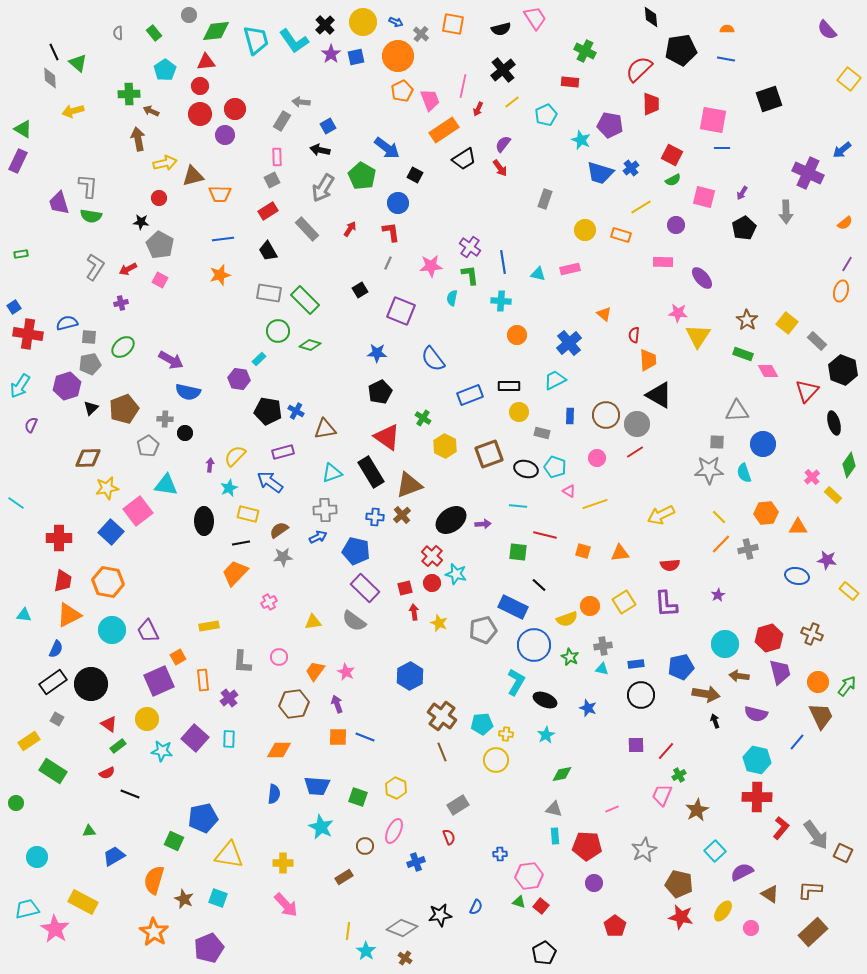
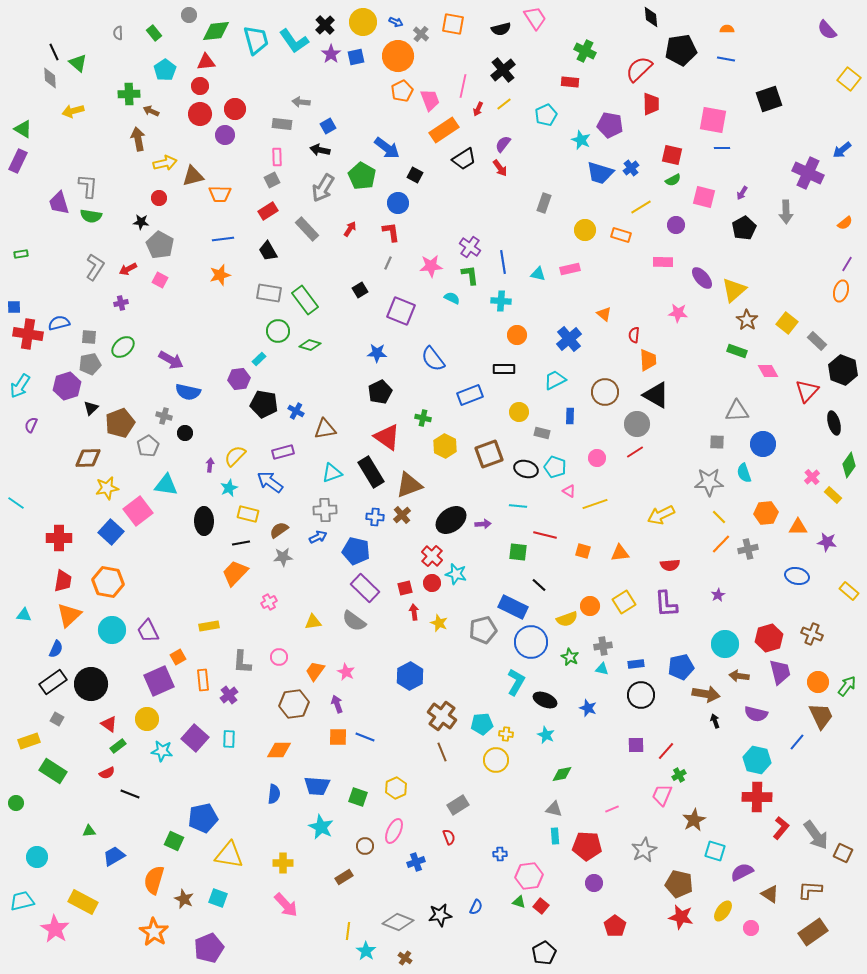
yellow line at (512, 102): moved 8 px left, 2 px down
gray rectangle at (282, 121): moved 3 px down; rotated 66 degrees clockwise
red square at (672, 155): rotated 15 degrees counterclockwise
gray rectangle at (545, 199): moved 1 px left, 4 px down
cyan semicircle at (452, 298): rotated 105 degrees clockwise
green rectangle at (305, 300): rotated 8 degrees clockwise
blue square at (14, 307): rotated 32 degrees clockwise
blue semicircle at (67, 323): moved 8 px left
yellow triangle at (698, 336): moved 36 px right, 46 px up; rotated 16 degrees clockwise
blue cross at (569, 343): moved 4 px up
green rectangle at (743, 354): moved 6 px left, 3 px up
purple hexagon at (239, 379): rotated 15 degrees counterclockwise
black rectangle at (509, 386): moved 5 px left, 17 px up
black triangle at (659, 395): moved 3 px left
brown pentagon at (124, 409): moved 4 px left, 14 px down
black pentagon at (268, 411): moved 4 px left, 7 px up
brown circle at (606, 415): moved 1 px left, 23 px up
green cross at (423, 418): rotated 21 degrees counterclockwise
gray cross at (165, 419): moved 1 px left, 3 px up; rotated 14 degrees clockwise
gray star at (709, 470): moved 12 px down
purple star at (827, 560): moved 18 px up
orange triangle at (69, 615): rotated 16 degrees counterclockwise
blue circle at (534, 645): moved 3 px left, 3 px up
purple cross at (229, 698): moved 3 px up
cyan star at (546, 735): rotated 18 degrees counterclockwise
yellow rectangle at (29, 741): rotated 15 degrees clockwise
yellow hexagon at (396, 788): rotated 10 degrees clockwise
brown star at (697, 810): moved 3 px left, 10 px down
cyan square at (715, 851): rotated 30 degrees counterclockwise
cyan trapezoid at (27, 909): moved 5 px left, 8 px up
gray diamond at (402, 928): moved 4 px left, 6 px up
brown rectangle at (813, 932): rotated 8 degrees clockwise
